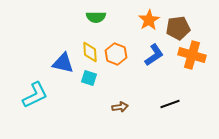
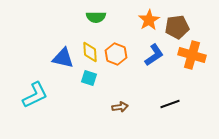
brown pentagon: moved 1 px left, 1 px up
blue triangle: moved 5 px up
